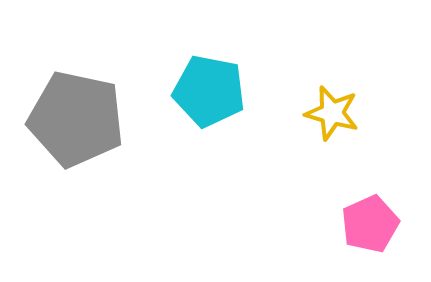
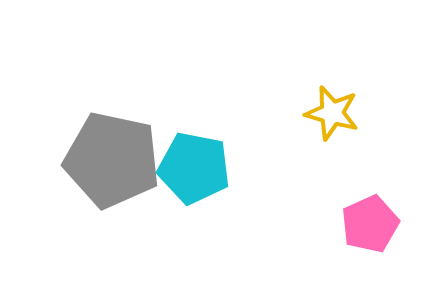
cyan pentagon: moved 15 px left, 77 px down
gray pentagon: moved 36 px right, 41 px down
